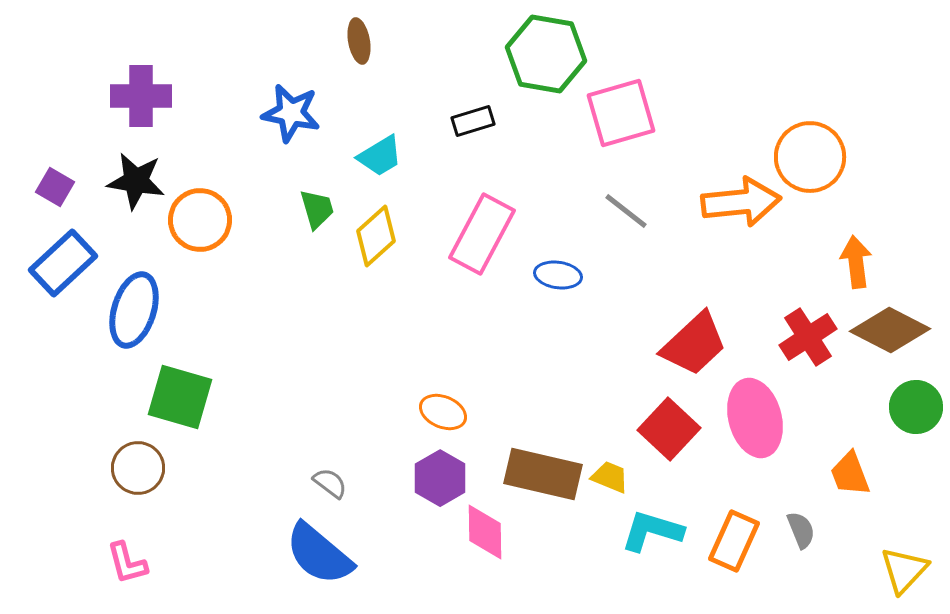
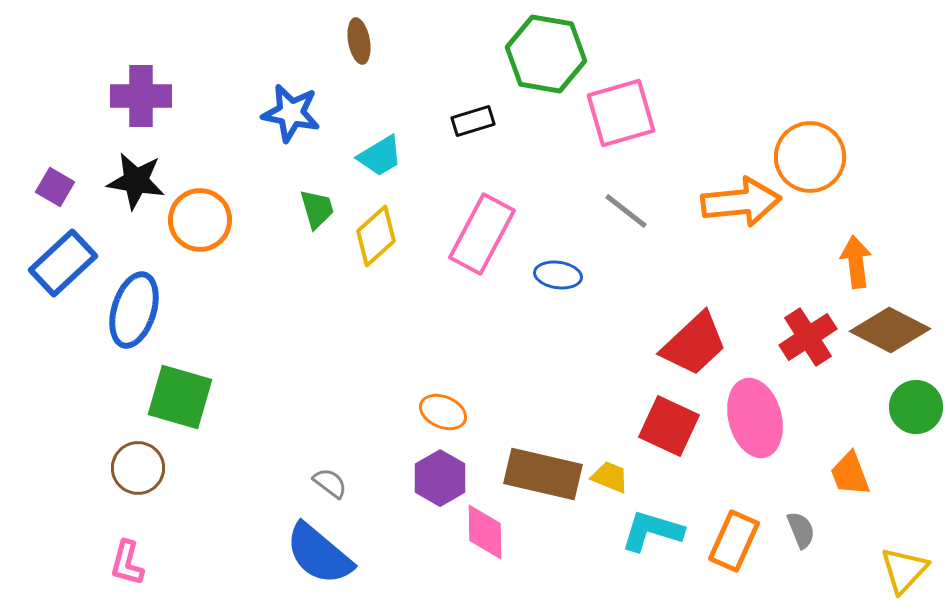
red square at (669, 429): moved 3 px up; rotated 18 degrees counterclockwise
pink L-shape at (127, 563): rotated 30 degrees clockwise
